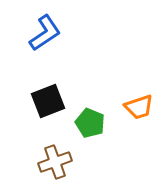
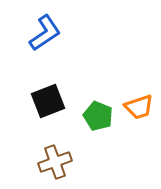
green pentagon: moved 8 px right, 7 px up
